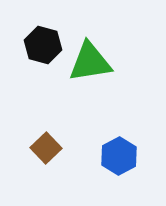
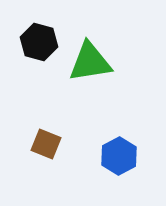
black hexagon: moved 4 px left, 3 px up
brown square: moved 4 px up; rotated 24 degrees counterclockwise
